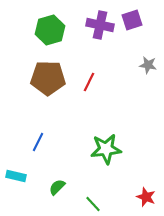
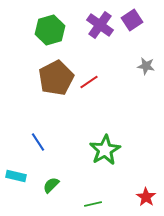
purple square: rotated 15 degrees counterclockwise
purple cross: rotated 24 degrees clockwise
gray star: moved 2 px left, 1 px down
brown pentagon: moved 8 px right; rotated 28 degrees counterclockwise
red line: rotated 30 degrees clockwise
blue line: rotated 60 degrees counterclockwise
green star: moved 1 px left, 1 px down; rotated 24 degrees counterclockwise
green semicircle: moved 6 px left, 2 px up
red star: rotated 12 degrees clockwise
green line: rotated 60 degrees counterclockwise
